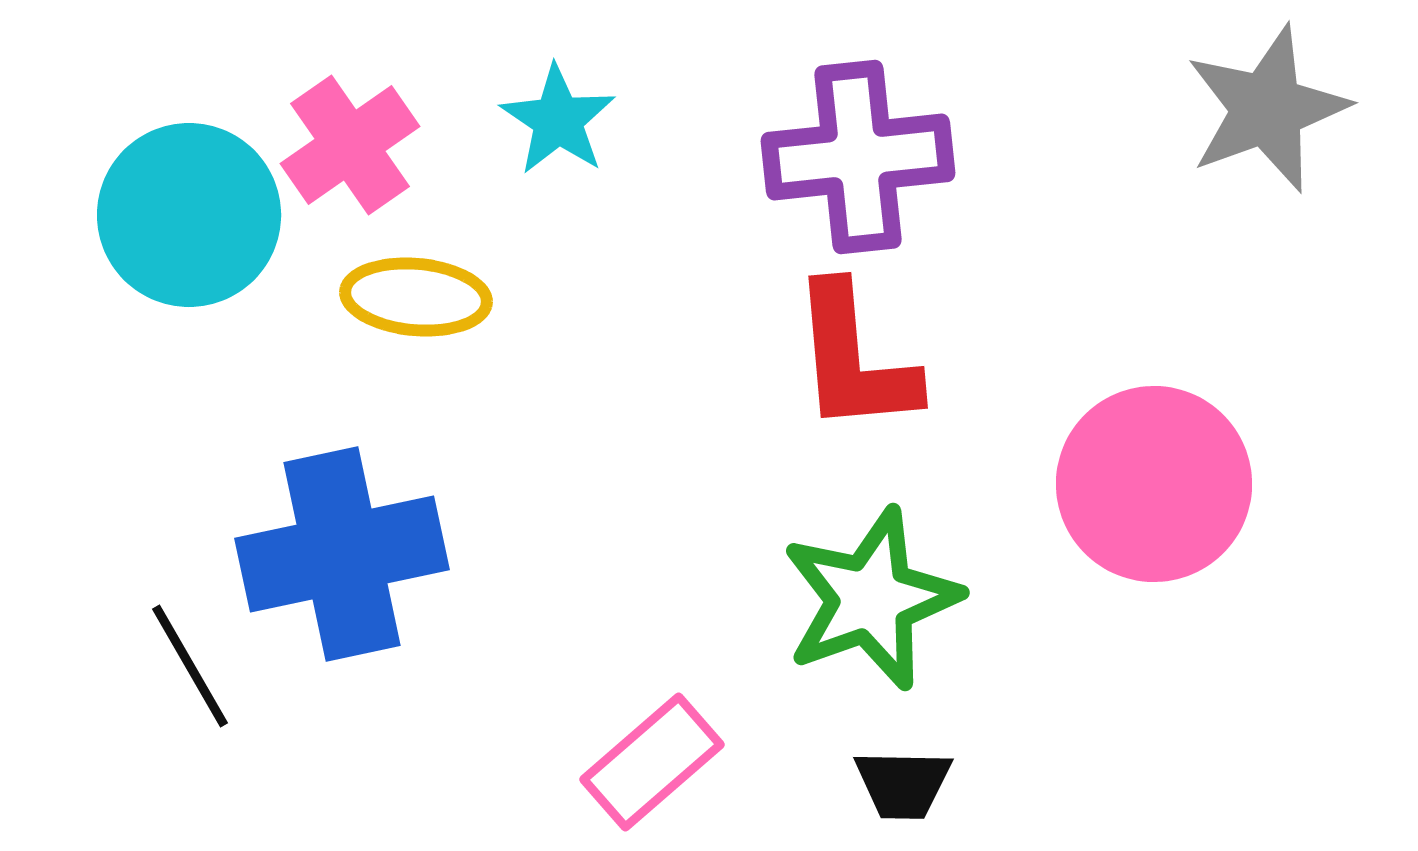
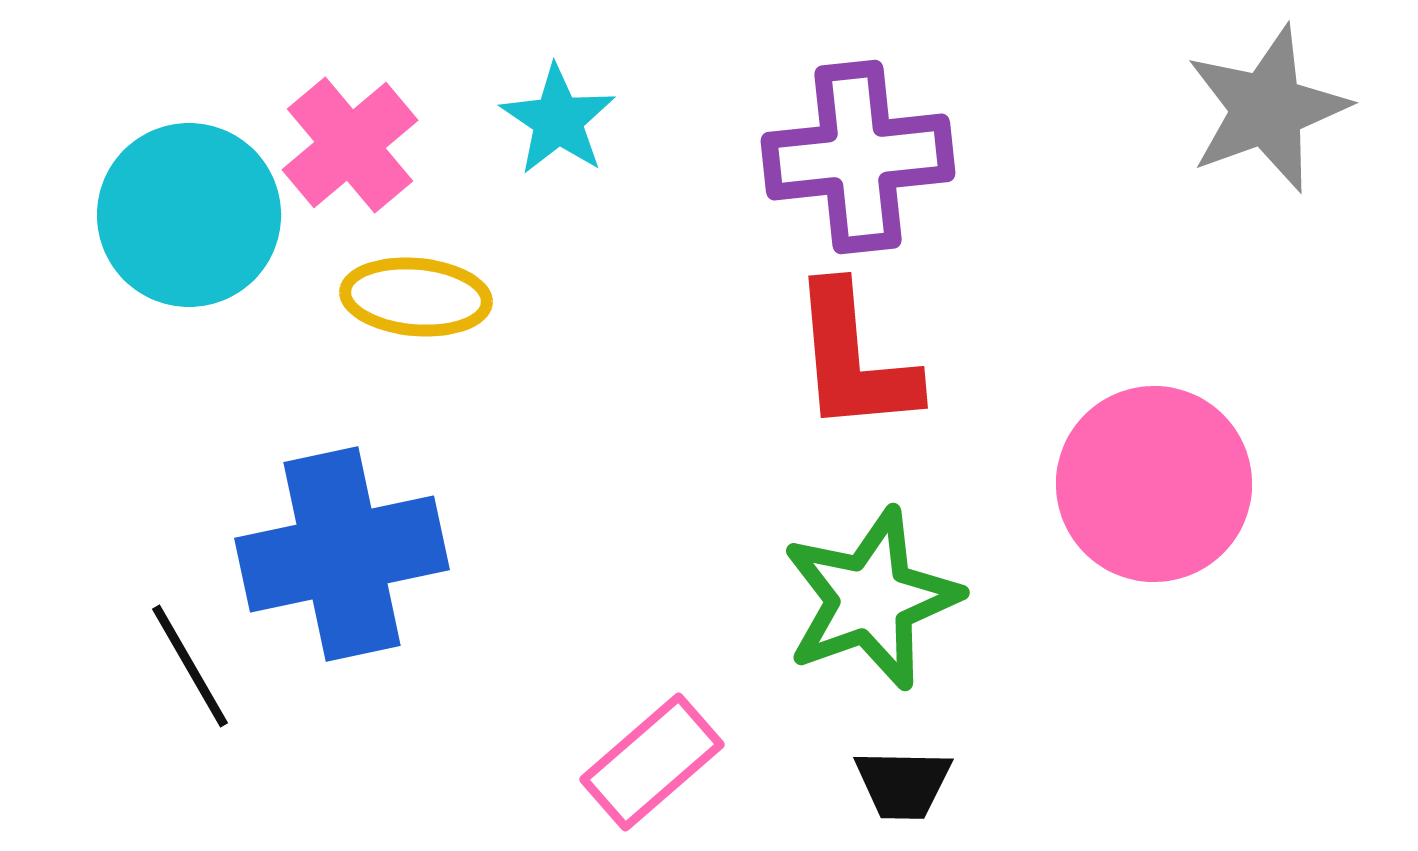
pink cross: rotated 5 degrees counterclockwise
